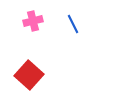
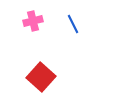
red square: moved 12 px right, 2 px down
